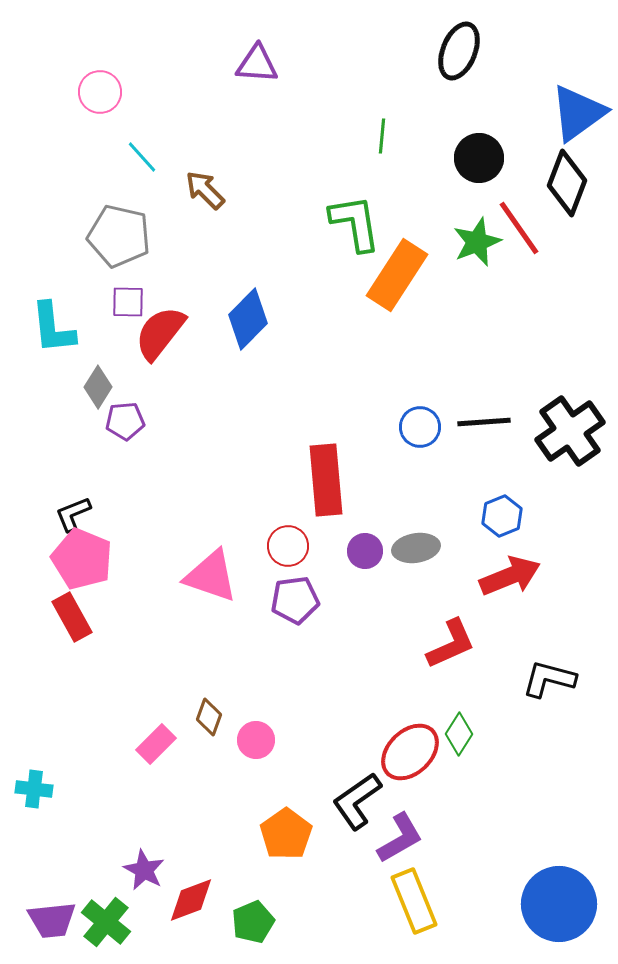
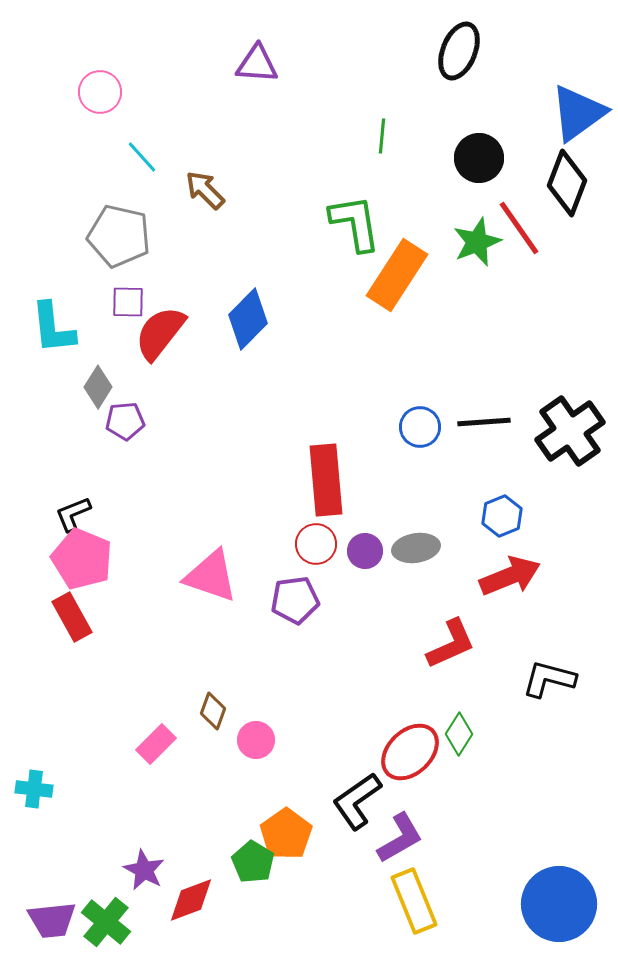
red circle at (288, 546): moved 28 px right, 2 px up
brown diamond at (209, 717): moved 4 px right, 6 px up
green pentagon at (253, 922): moved 60 px up; rotated 18 degrees counterclockwise
